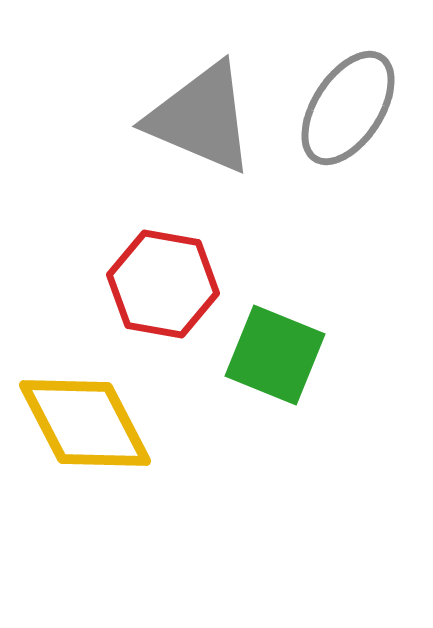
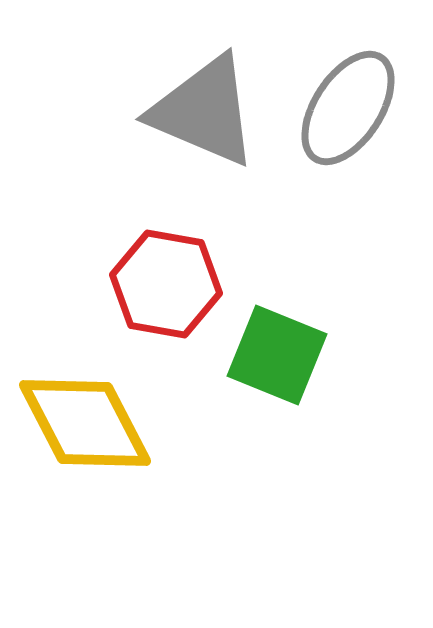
gray triangle: moved 3 px right, 7 px up
red hexagon: moved 3 px right
green square: moved 2 px right
